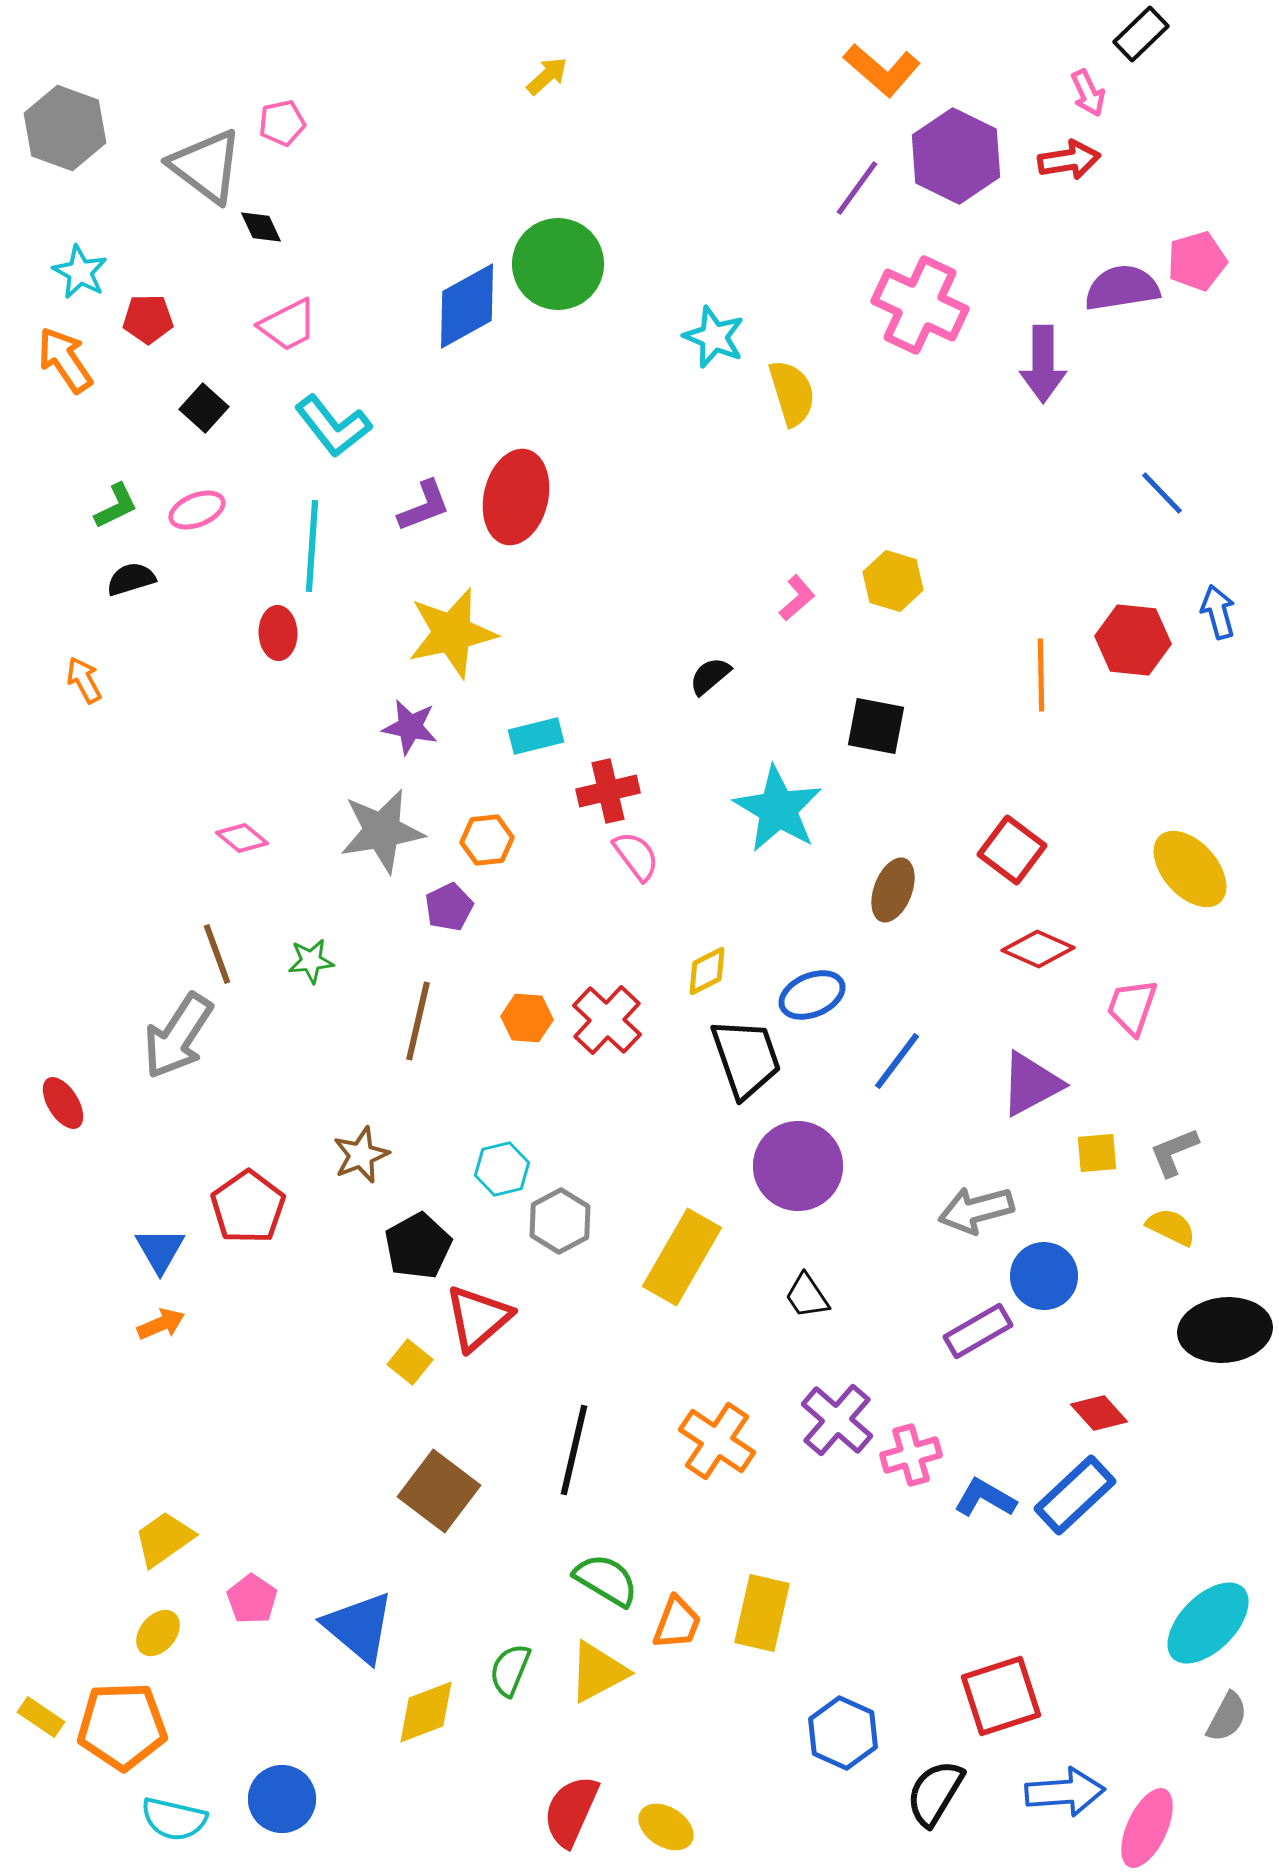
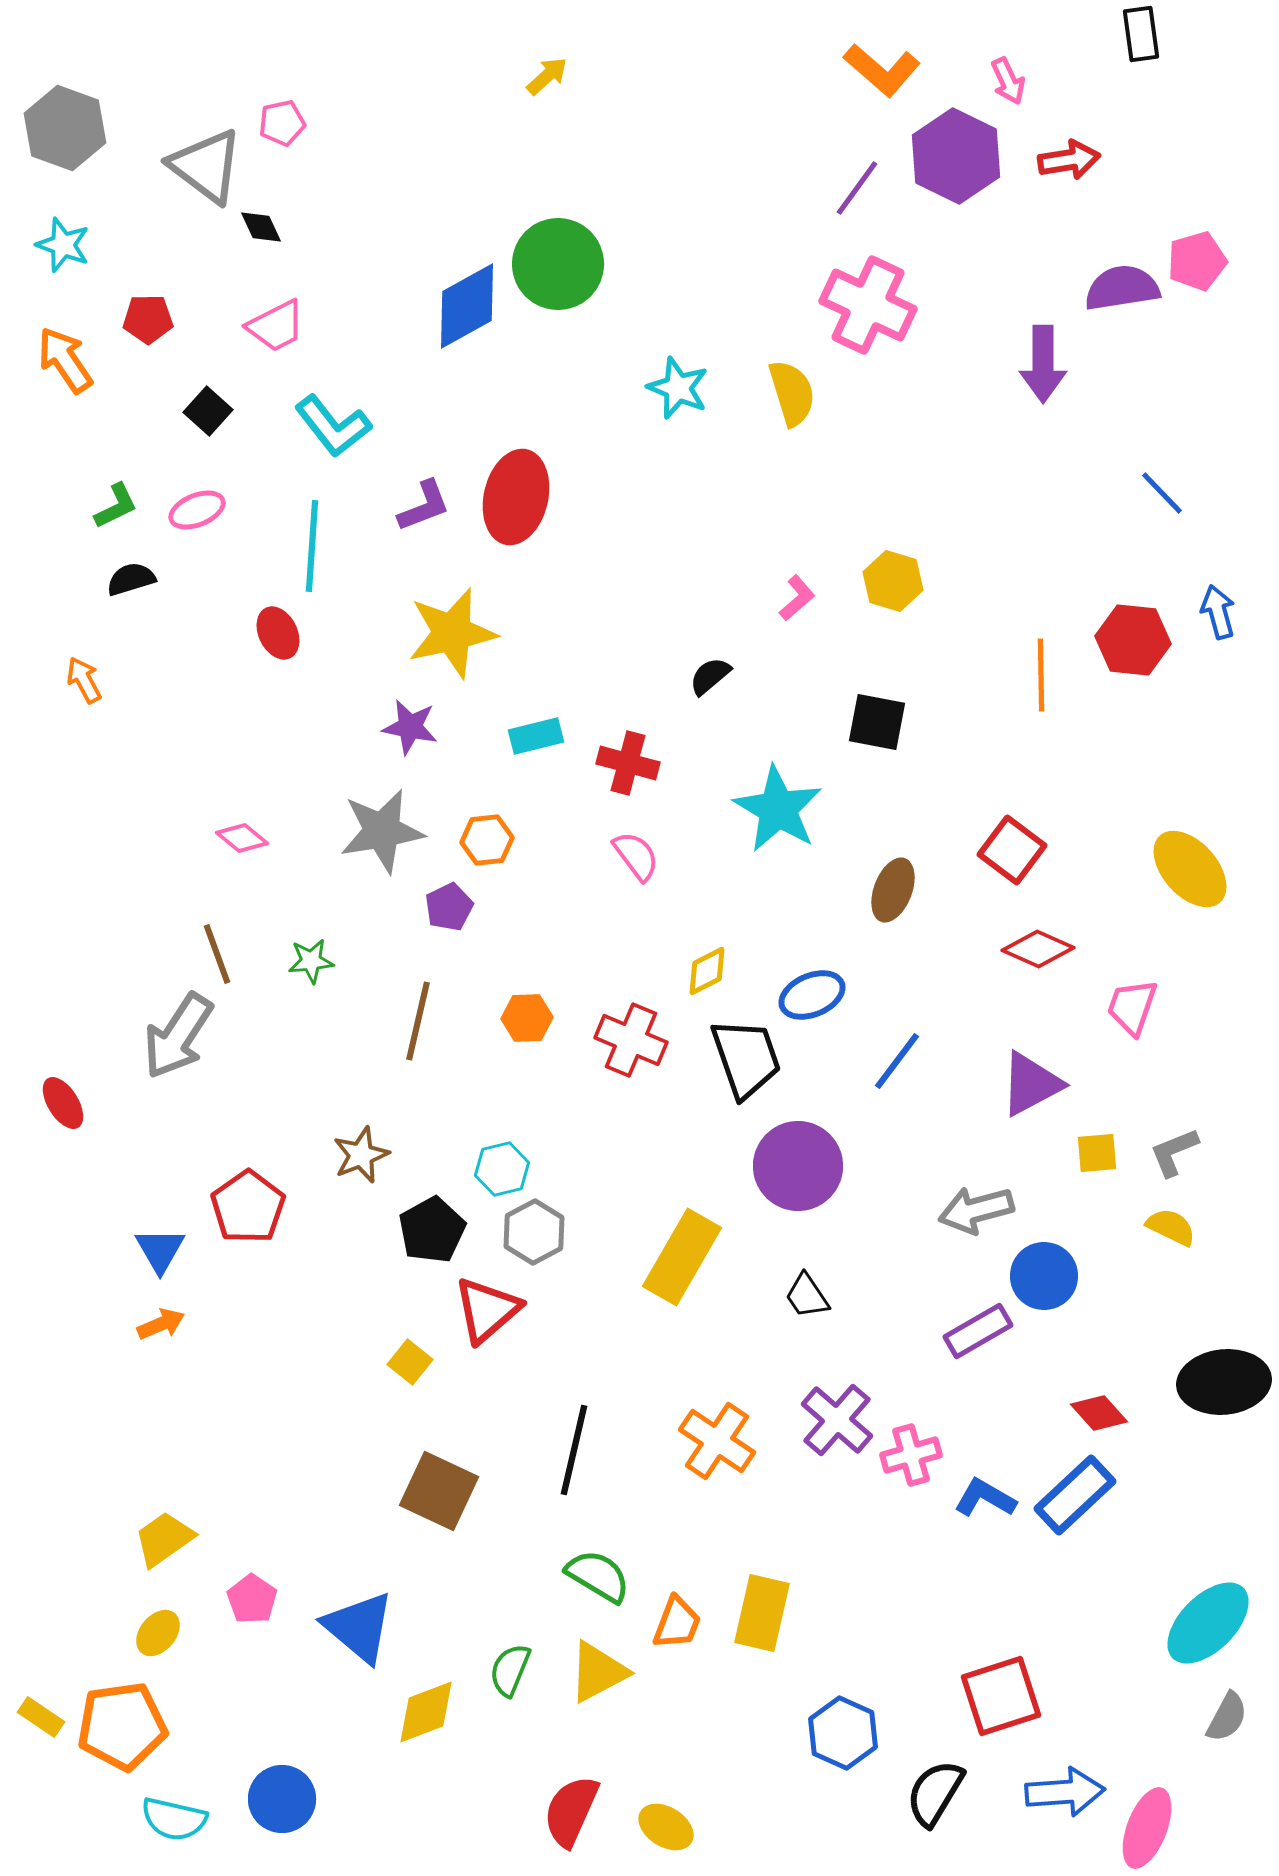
black rectangle at (1141, 34): rotated 54 degrees counterclockwise
pink arrow at (1088, 93): moved 80 px left, 12 px up
cyan star at (80, 272): moved 17 px left, 27 px up; rotated 8 degrees counterclockwise
pink cross at (920, 305): moved 52 px left
pink trapezoid at (288, 325): moved 12 px left, 1 px down
cyan star at (714, 337): moved 36 px left, 51 px down
black square at (204, 408): moved 4 px right, 3 px down
red ellipse at (278, 633): rotated 24 degrees counterclockwise
black square at (876, 726): moved 1 px right, 4 px up
red cross at (608, 791): moved 20 px right, 28 px up; rotated 28 degrees clockwise
orange hexagon at (527, 1018): rotated 6 degrees counterclockwise
red cross at (607, 1020): moved 24 px right, 20 px down; rotated 20 degrees counterclockwise
gray hexagon at (560, 1221): moved 26 px left, 11 px down
black pentagon at (418, 1246): moved 14 px right, 16 px up
red triangle at (478, 1318): moved 9 px right, 8 px up
black ellipse at (1225, 1330): moved 1 px left, 52 px down
brown square at (439, 1491): rotated 12 degrees counterclockwise
green semicircle at (606, 1580): moved 8 px left, 4 px up
orange pentagon at (122, 1726): rotated 6 degrees counterclockwise
pink ellipse at (1147, 1828): rotated 4 degrees counterclockwise
